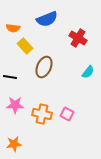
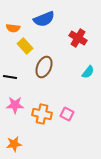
blue semicircle: moved 3 px left
